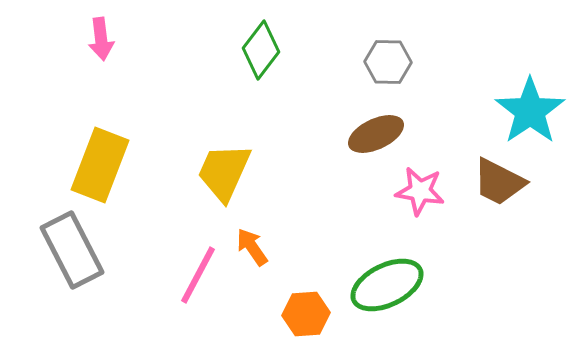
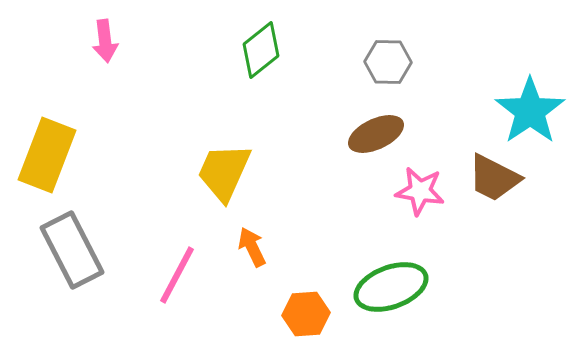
pink arrow: moved 4 px right, 2 px down
green diamond: rotated 14 degrees clockwise
yellow rectangle: moved 53 px left, 10 px up
brown trapezoid: moved 5 px left, 4 px up
orange arrow: rotated 9 degrees clockwise
pink line: moved 21 px left
green ellipse: moved 4 px right, 2 px down; rotated 6 degrees clockwise
